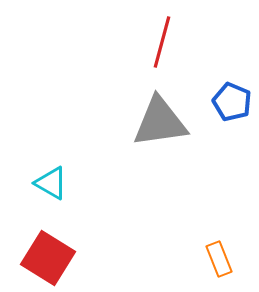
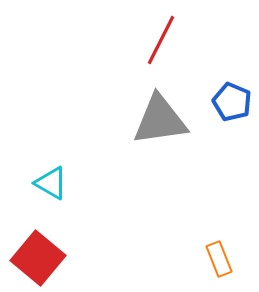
red line: moved 1 px left, 2 px up; rotated 12 degrees clockwise
gray triangle: moved 2 px up
red square: moved 10 px left; rotated 8 degrees clockwise
